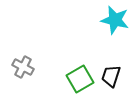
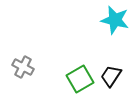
black trapezoid: rotated 15 degrees clockwise
